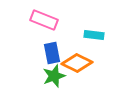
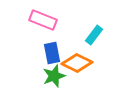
pink rectangle: moved 1 px left
cyan rectangle: rotated 60 degrees counterclockwise
